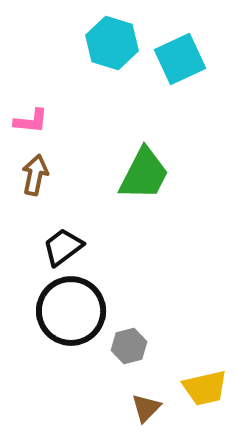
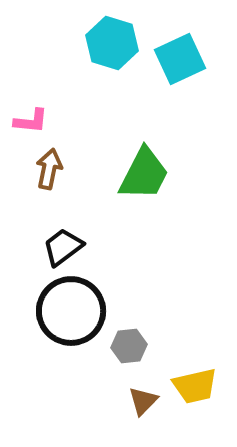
brown arrow: moved 14 px right, 6 px up
gray hexagon: rotated 8 degrees clockwise
yellow trapezoid: moved 10 px left, 2 px up
brown triangle: moved 3 px left, 7 px up
